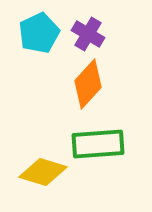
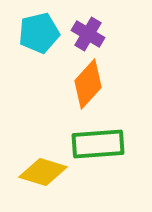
cyan pentagon: rotated 12 degrees clockwise
